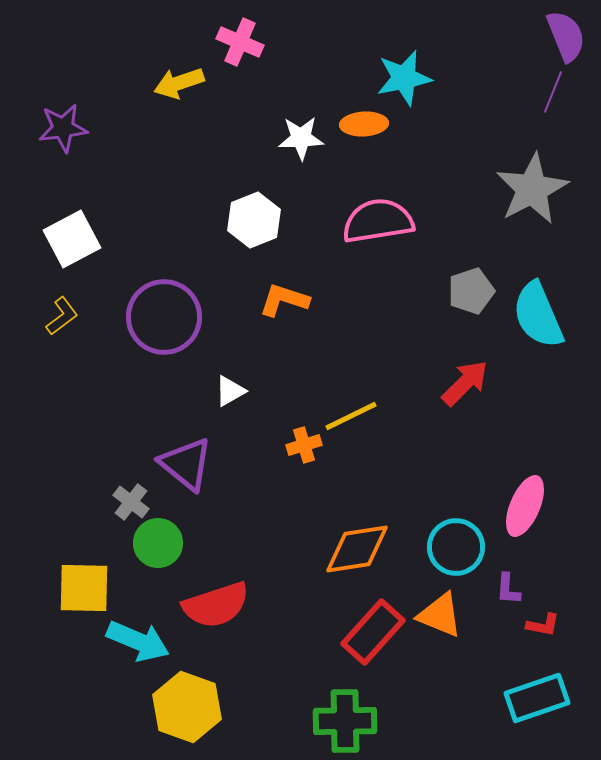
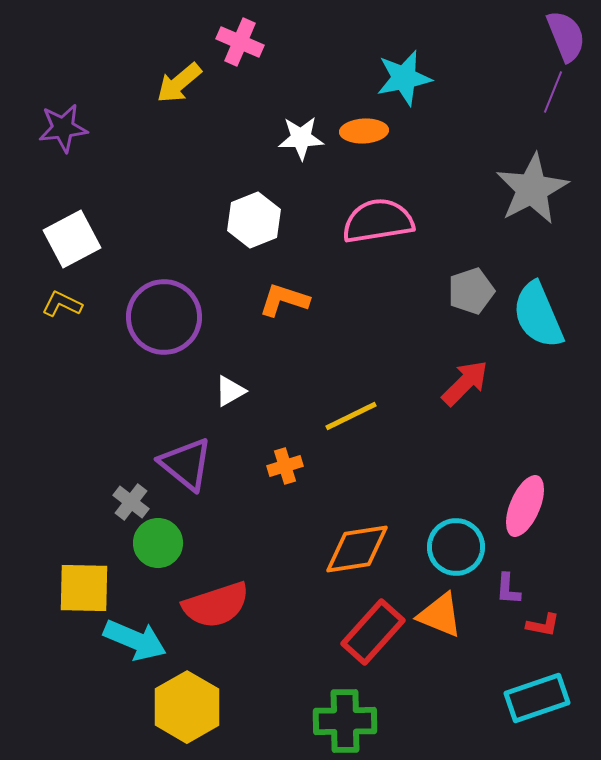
yellow arrow: rotated 21 degrees counterclockwise
orange ellipse: moved 7 px down
yellow L-shape: moved 12 px up; rotated 117 degrees counterclockwise
orange cross: moved 19 px left, 21 px down
cyan arrow: moved 3 px left, 1 px up
yellow hexagon: rotated 10 degrees clockwise
